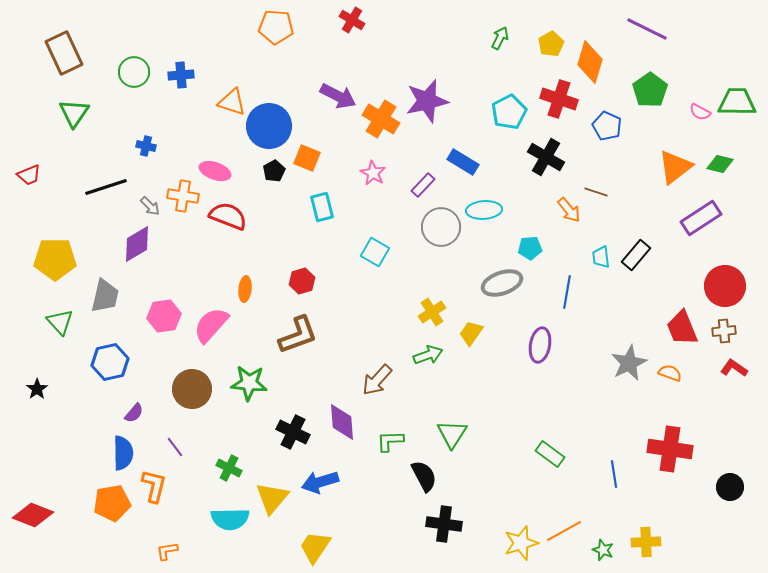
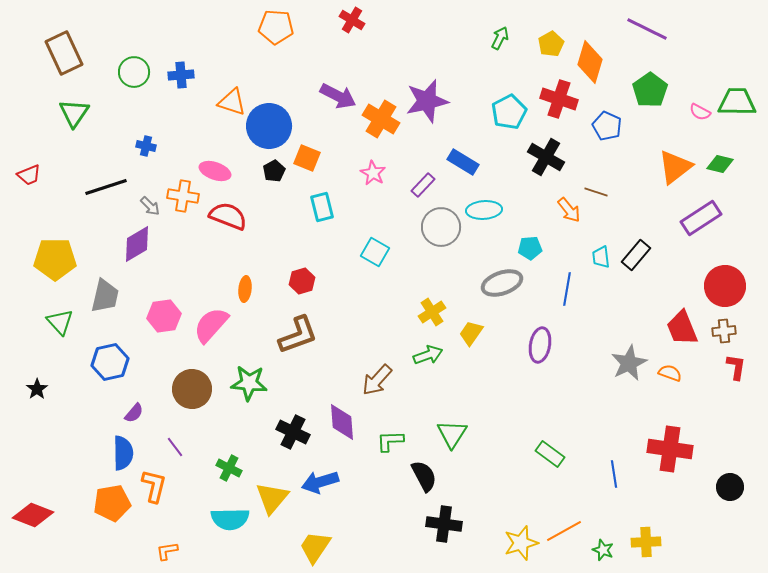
blue line at (567, 292): moved 3 px up
red L-shape at (734, 368): moved 2 px right, 1 px up; rotated 64 degrees clockwise
